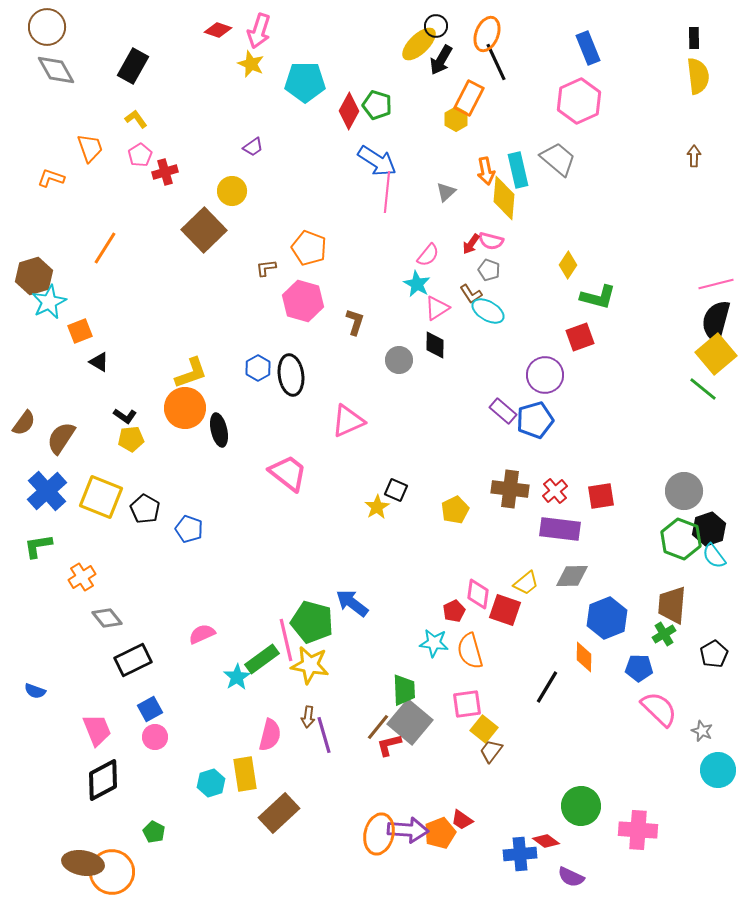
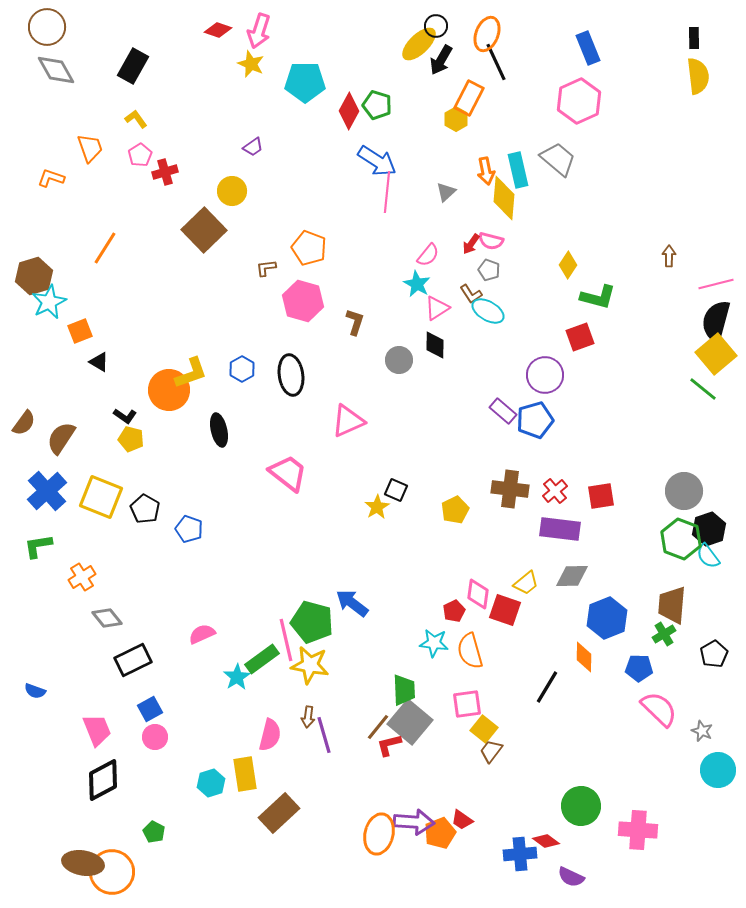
brown arrow at (694, 156): moved 25 px left, 100 px down
blue hexagon at (258, 368): moved 16 px left, 1 px down
orange circle at (185, 408): moved 16 px left, 18 px up
yellow pentagon at (131, 439): rotated 20 degrees clockwise
cyan semicircle at (714, 556): moved 6 px left
purple arrow at (408, 830): moved 6 px right, 8 px up
